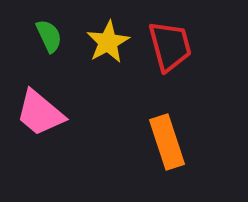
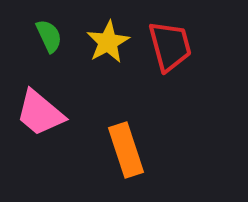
orange rectangle: moved 41 px left, 8 px down
